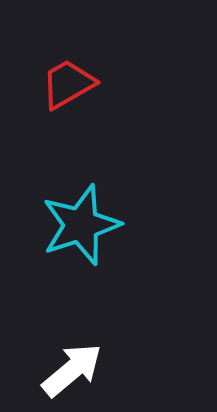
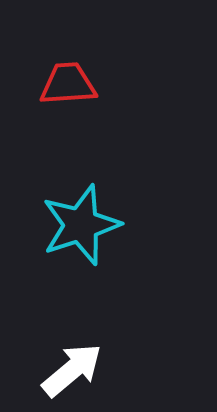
red trapezoid: rotated 26 degrees clockwise
